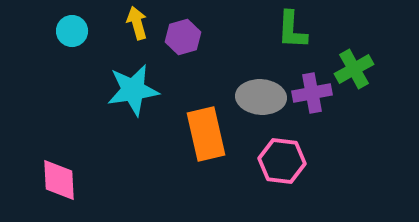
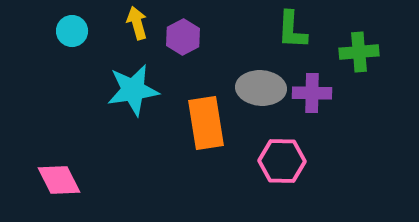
purple hexagon: rotated 12 degrees counterclockwise
green cross: moved 5 px right, 17 px up; rotated 24 degrees clockwise
purple cross: rotated 12 degrees clockwise
gray ellipse: moved 9 px up
orange rectangle: moved 11 px up; rotated 4 degrees clockwise
pink hexagon: rotated 6 degrees counterclockwise
pink diamond: rotated 24 degrees counterclockwise
